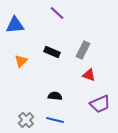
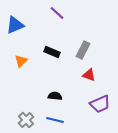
blue triangle: rotated 18 degrees counterclockwise
